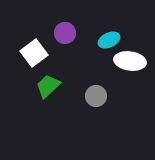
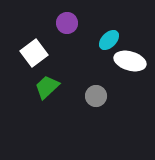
purple circle: moved 2 px right, 10 px up
cyan ellipse: rotated 20 degrees counterclockwise
white ellipse: rotated 8 degrees clockwise
green trapezoid: moved 1 px left, 1 px down
